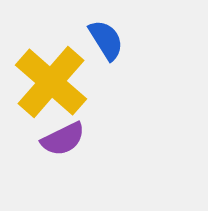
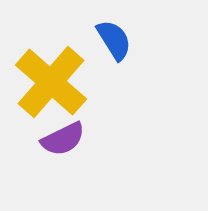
blue semicircle: moved 8 px right
